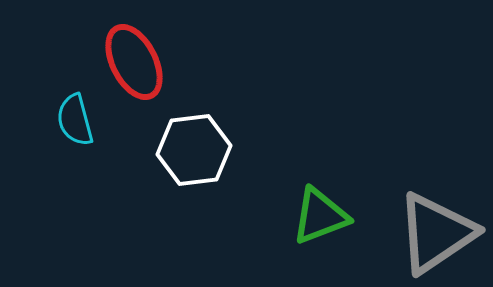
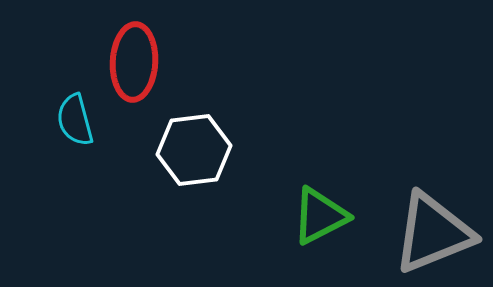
red ellipse: rotated 30 degrees clockwise
green triangle: rotated 6 degrees counterclockwise
gray triangle: moved 3 px left; rotated 12 degrees clockwise
